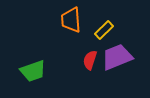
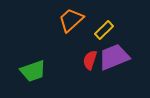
orange trapezoid: rotated 52 degrees clockwise
purple trapezoid: moved 3 px left
